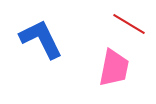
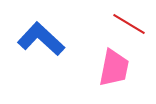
blue L-shape: rotated 21 degrees counterclockwise
